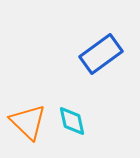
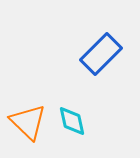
blue rectangle: rotated 9 degrees counterclockwise
